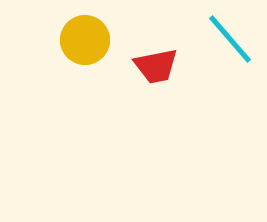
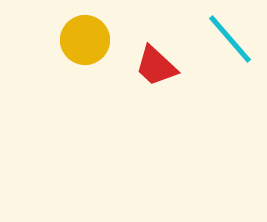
red trapezoid: rotated 54 degrees clockwise
